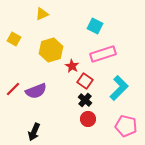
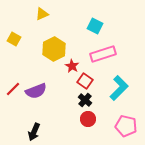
yellow hexagon: moved 3 px right, 1 px up; rotated 10 degrees counterclockwise
